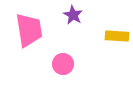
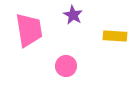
yellow rectangle: moved 2 px left
pink circle: moved 3 px right, 2 px down
